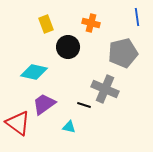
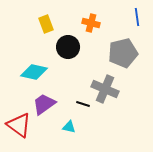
black line: moved 1 px left, 1 px up
red triangle: moved 1 px right, 2 px down
